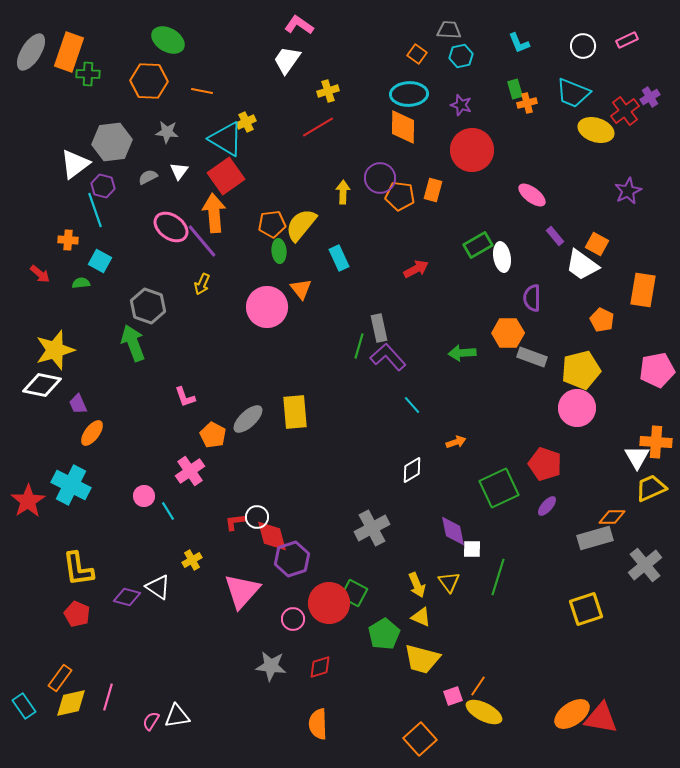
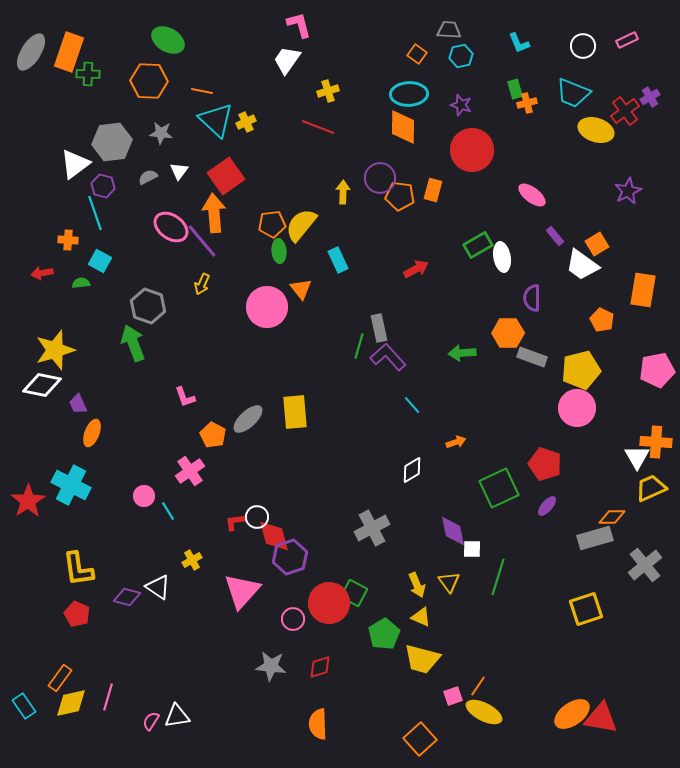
pink L-shape at (299, 25): rotated 40 degrees clockwise
red line at (318, 127): rotated 52 degrees clockwise
gray star at (167, 132): moved 6 px left, 1 px down
cyan triangle at (226, 139): moved 10 px left, 19 px up; rotated 12 degrees clockwise
cyan line at (95, 210): moved 3 px down
orange square at (597, 244): rotated 30 degrees clockwise
cyan rectangle at (339, 258): moved 1 px left, 2 px down
red arrow at (40, 274): moved 2 px right, 1 px up; rotated 130 degrees clockwise
orange ellipse at (92, 433): rotated 16 degrees counterclockwise
red diamond at (272, 536): moved 2 px right
purple hexagon at (292, 559): moved 2 px left, 2 px up
